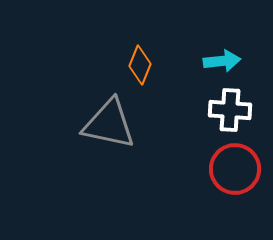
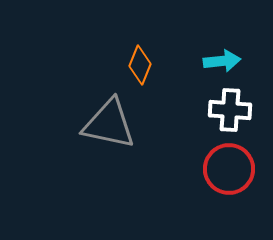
red circle: moved 6 px left
